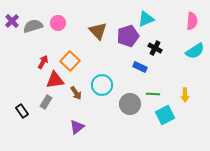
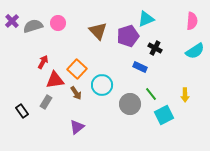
orange square: moved 7 px right, 8 px down
green line: moved 2 px left; rotated 48 degrees clockwise
cyan square: moved 1 px left
